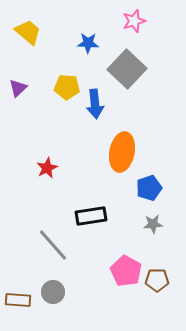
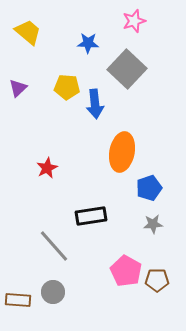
gray line: moved 1 px right, 1 px down
